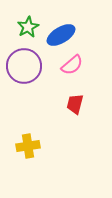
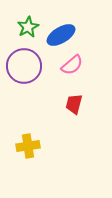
red trapezoid: moved 1 px left
